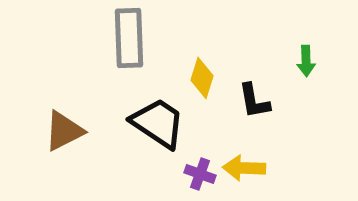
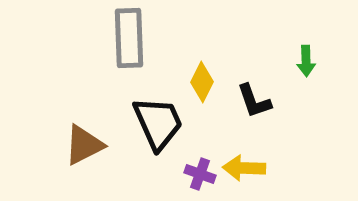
yellow diamond: moved 4 px down; rotated 9 degrees clockwise
black L-shape: rotated 9 degrees counterclockwise
black trapezoid: rotated 32 degrees clockwise
brown triangle: moved 20 px right, 14 px down
